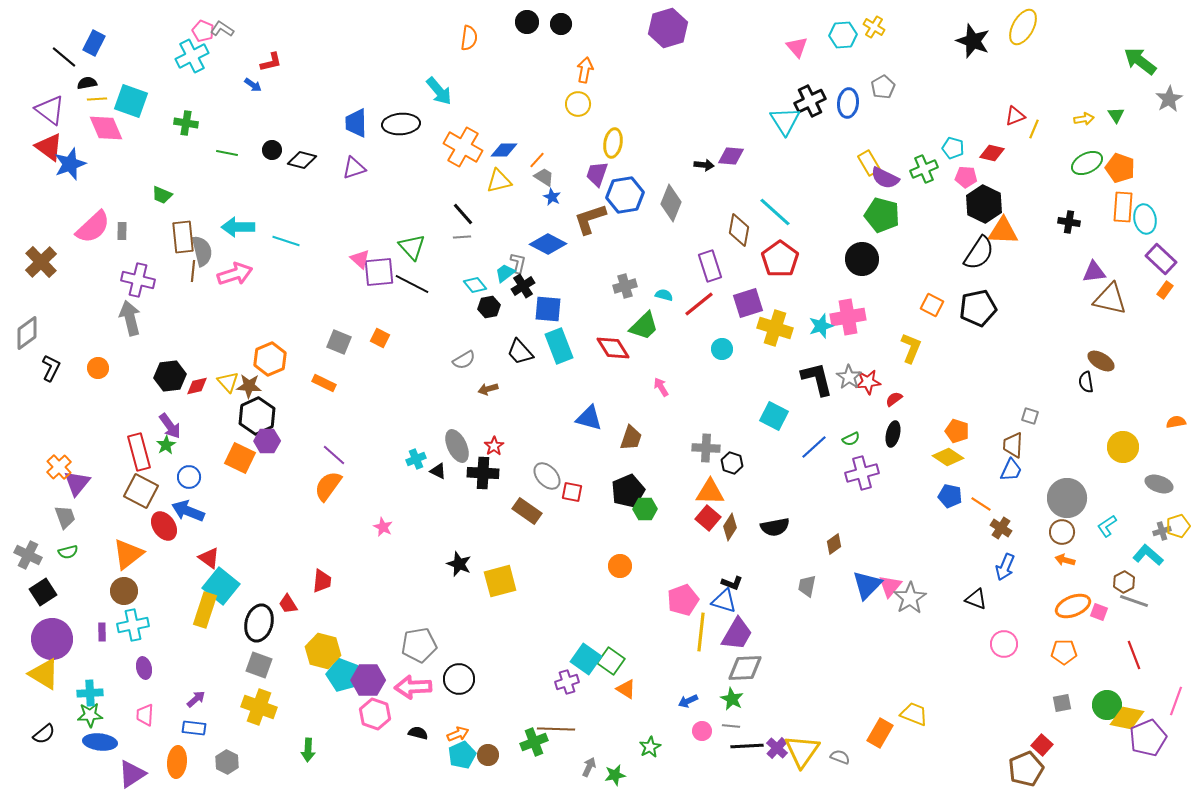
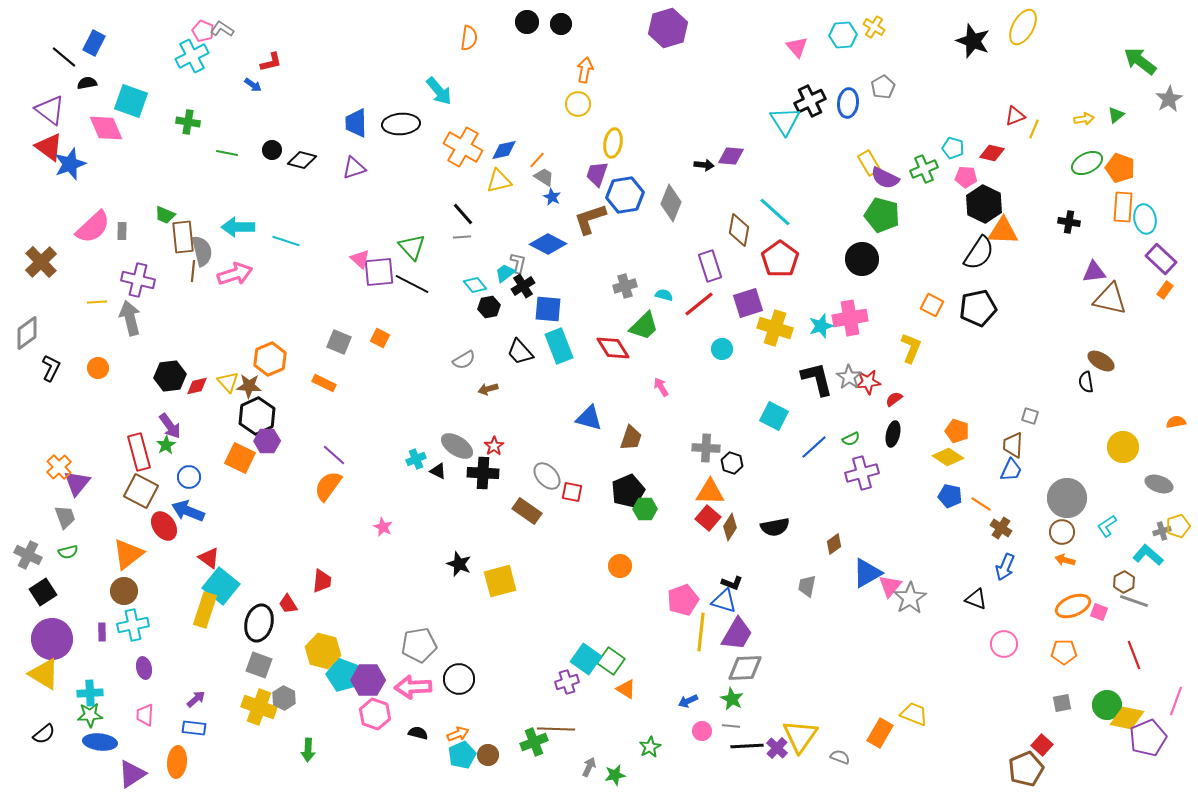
yellow line at (97, 99): moved 203 px down
green triangle at (1116, 115): rotated 24 degrees clockwise
green cross at (186, 123): moved 2 px right, 1 px up
blue diamond at (504, 150): rotated 12 degrees counterclockwise
green trapezoid at (162, 195): moved 3 px right, 20 px down
pink cross at (848, 317): moved 2 px right, 1 px down
gray ellipse at (457, 446): rotated 32 degrees counterclockwise
blue triangle at (867, 585): moved 12 px up; rotated 16 degrees clockwise
yellow triangle at (802, 751): moved 2 px left, 15 px up
gray hexagon at (227, 762): moved 57 px right, 64 px up
